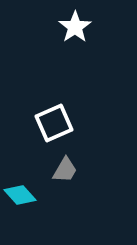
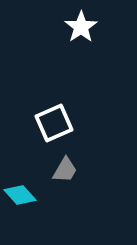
white star: moved 6 px right
